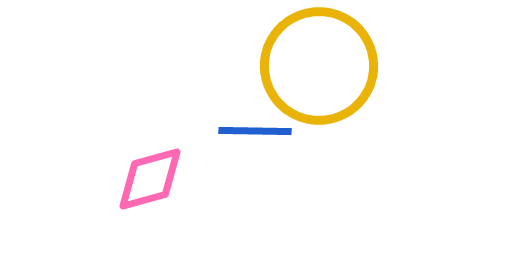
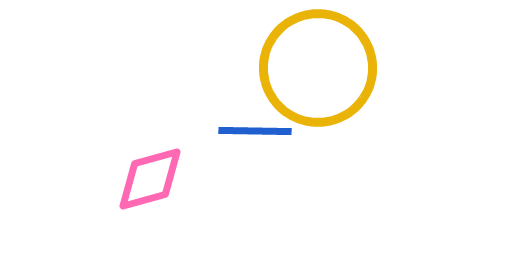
yellow circle: moved 1 px left, 2 px down
